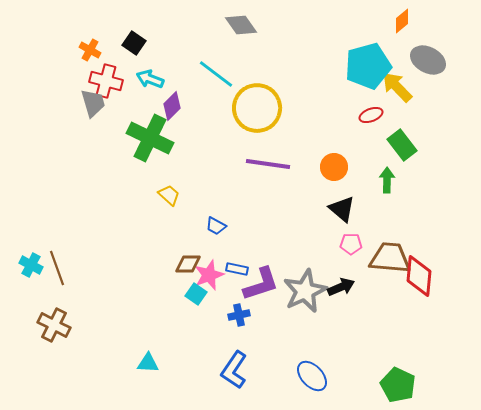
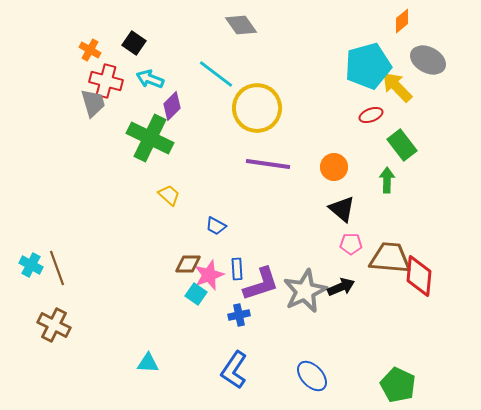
blue rectangle: rotated 75 degrees clockwise
